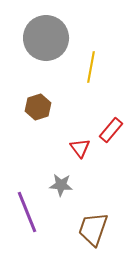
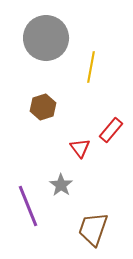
brown hexagon: moved 5 px right
gray star: rotated 30 degrees clockwise
purple line: moved 1 px right, 6 px up
